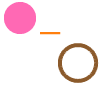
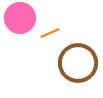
orange line: rotated 24 degrees counterclockwise
